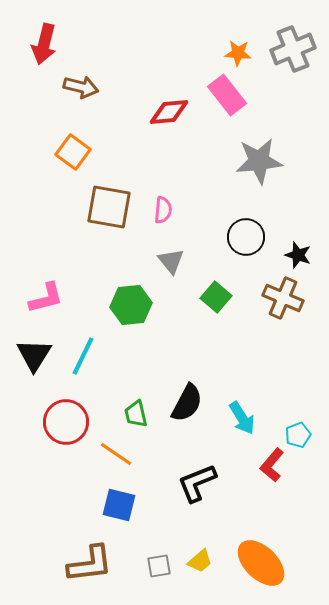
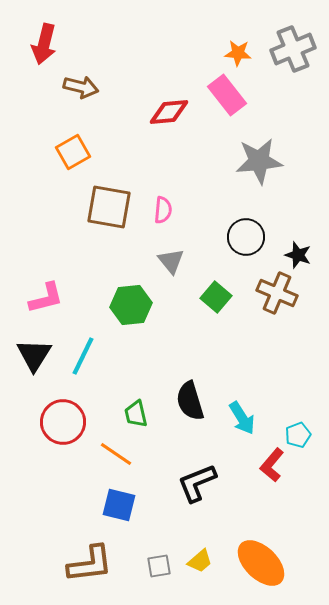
orange square: rotated 24 degrees clockwise
brown cross: moved 6 px left, 5 px up
black semicircle: moved 3 px right, 2 px up; rotated 135 degrees clockwise
red circle: moved 3 px left
